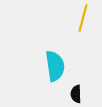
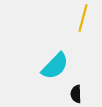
cyan semicircle: rotated 52 degrees clockwise
